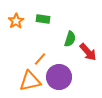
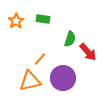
purple circle: moved 4 px right, 1 px down
